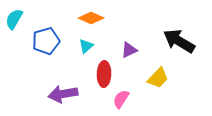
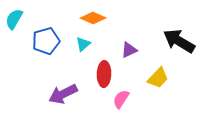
orange diamond: moved 2 px right
cyan triangle: moved 3 px left, 2 px up
purple arrow: rotated 16 degrees counterclockwise
